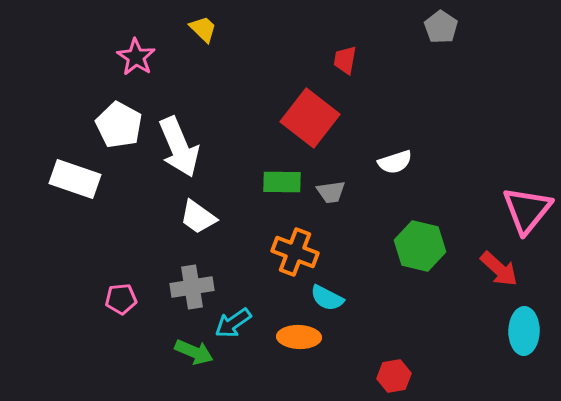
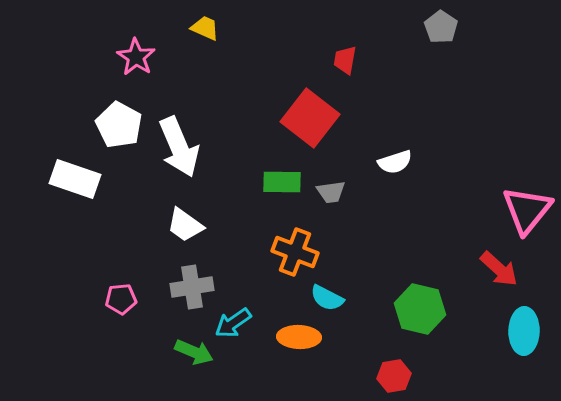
yellow trapezoid: moved 2 px right, 1 px up; rotated 20 degrees counterclockwise
white trapezoid: moved 13 px left, 8 px down
green hexagon: moved 63 px down
